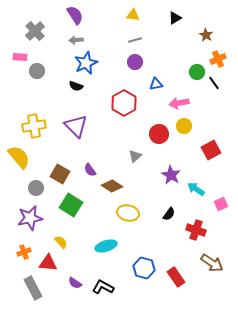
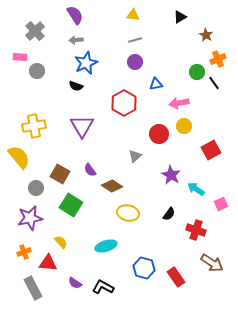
black triangle at (175, 18): moved 5 px right, 1 px up
purple triangle at (76, 126): moved 6 px right; rotated 15 degrees clockwise
